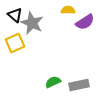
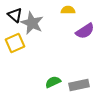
purple semicircle: moved 9 px down
